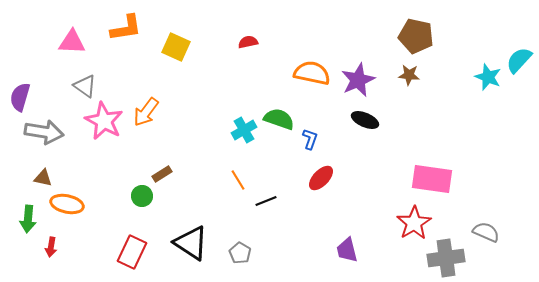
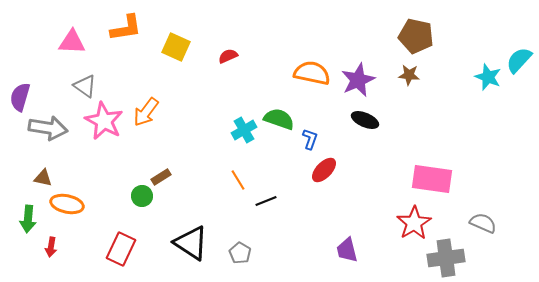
red semicircle: moved 20 px left, 14 px down; rotated 12 degrees counterclockwise
gray arrow: moved 4 px right, 4 px up
brown rectangle: moved 1 px left, 3 px down
red ellipse: moved 3 px right, 8 px up
gray semicircle: moved 3 px left, 9 px up
red rectangle: moved 11 px left, 3 px up
